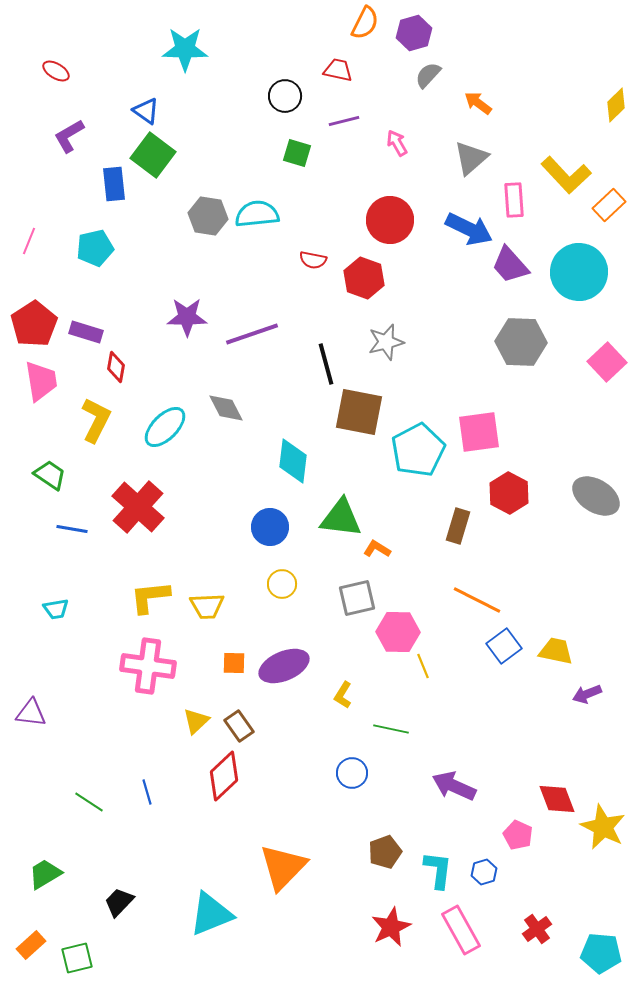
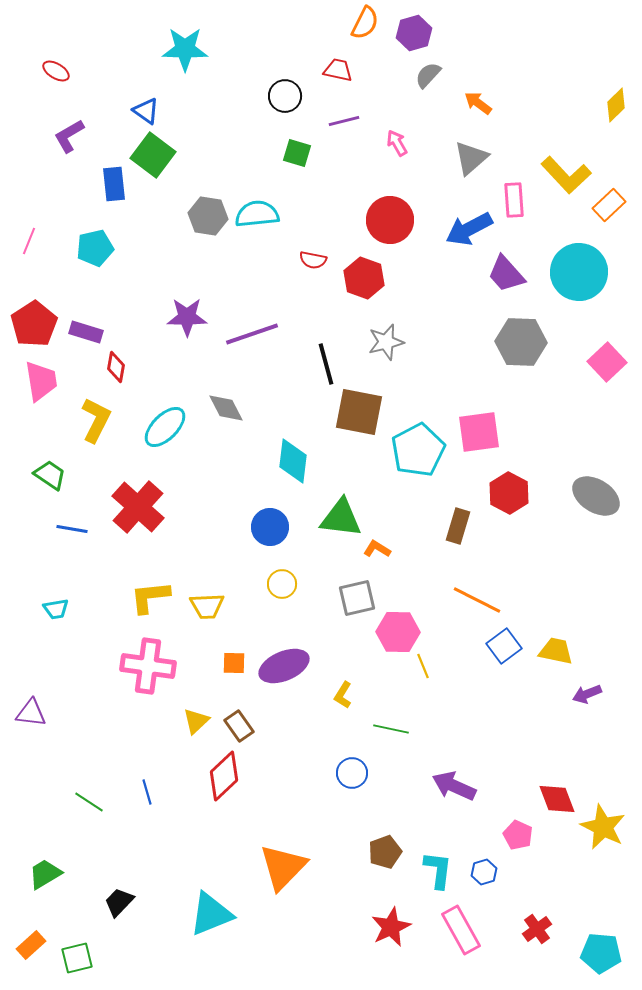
blue arrow at (469, 229): rotated 126 degrees clockwise
purple trapezoid at (510, 265): moved 4 px left, 9 px down
